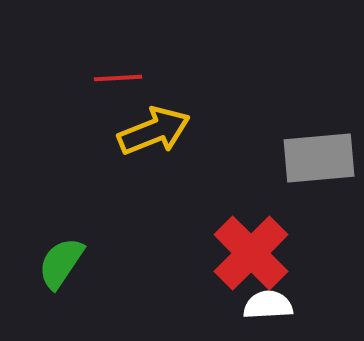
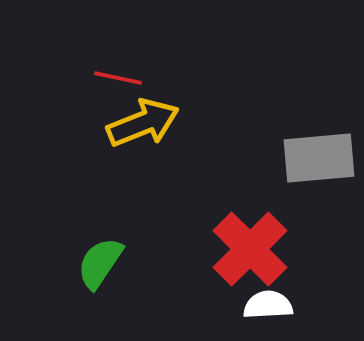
red line: rotated 15 degrees clockwise
yellow arrow: moved 11 px left, 8 px up
red cross: moved 1 px left, 4 px up
green semicircle: moved 39 px right
